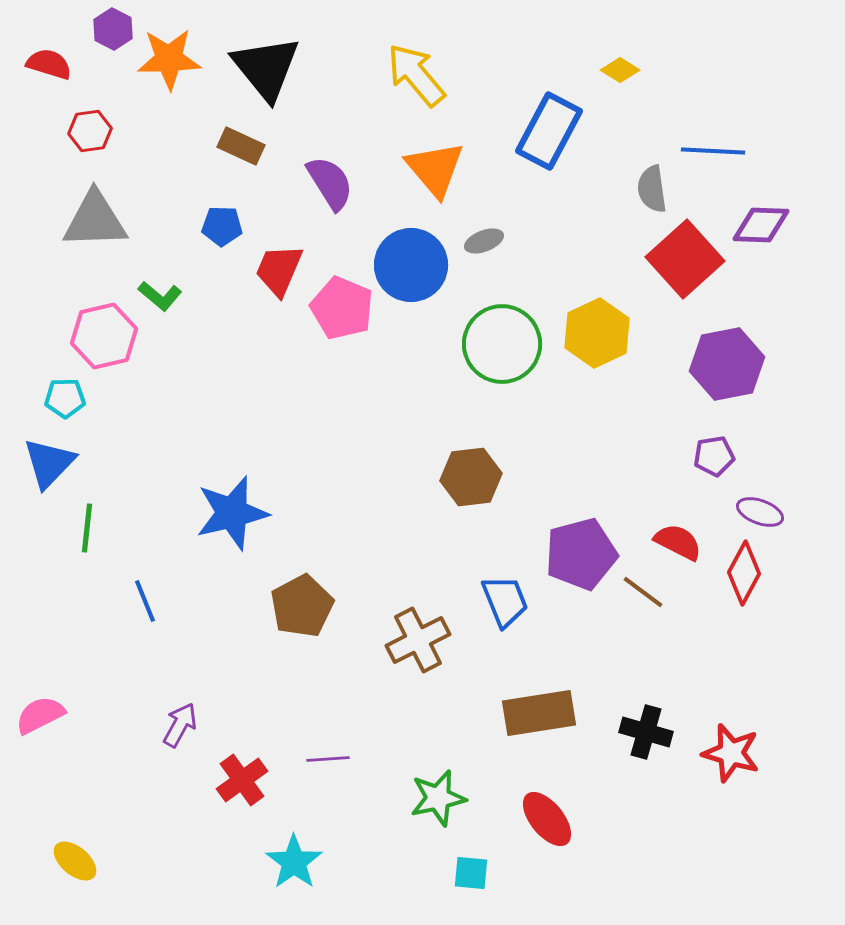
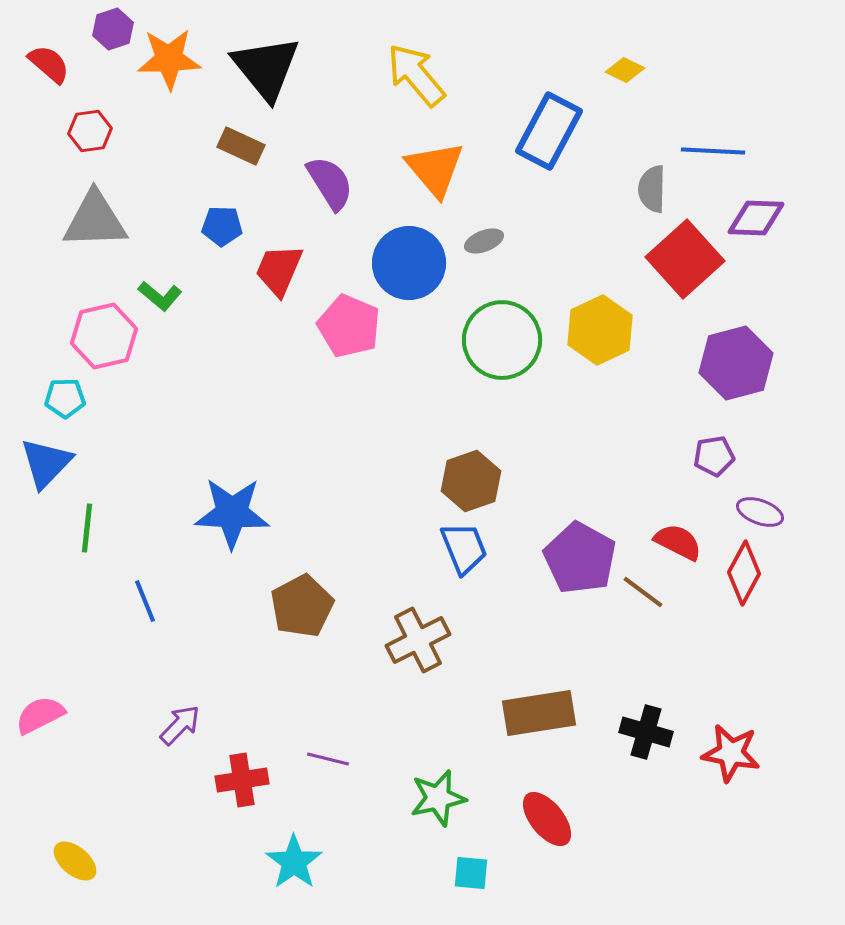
purple hexagon at (113, 29): rotated 15 degrees clockwise
red semicircle at (49, 64): rotated 24 degrees clockwise
yellow diamond at (620, 70): moved 5 px right; rotated 6 degrees counterclockwise
gray semicircle at (652, 189): rotated 9 degrees clockwise
purple diamond at (761, 225): moved 5 px left, 7 px up
blue circle at (411, 265): moved 2 px left, 2 px up
pink pentagon at (342, 308): moved 7 px right, 18 px down
yellow hexagon at (597, 333): moved 3 px right, 3 px up
green circle at (502, 344): moved 4 px up
purple hexagon at (727, 364): moved 9 px right, 1 px up; rotated 4 degrees counterclockwise
blue triangle at (49, 463): moved 3 px left
brown hexagon at (471, 477): moved 4 px down; rotated 12 degrees counterclockwise
blue star at (232, 513): rotated 16 degrees clockwise
purple pentagon at (581, 554): moved 1 px left, 4 px down; rotated 28 degrees counterclockwise
blue trapezoid at (505, 601): moved 41 px left, 53 px up
purple arrow at (180, 725): rotated 15 degrees clockwise
red star at (731, 753): rotated 6 degrees counterclockwise
purple line at (328, 759): rotated 18 degrees clockwise
red cross at (242, 780): rotated 27 degrees clockwise
